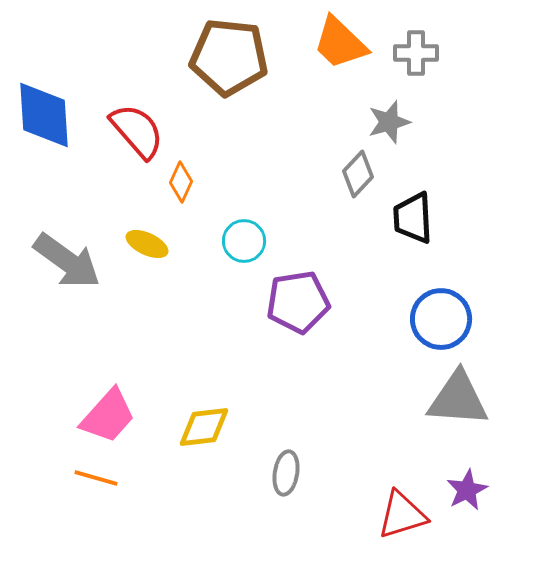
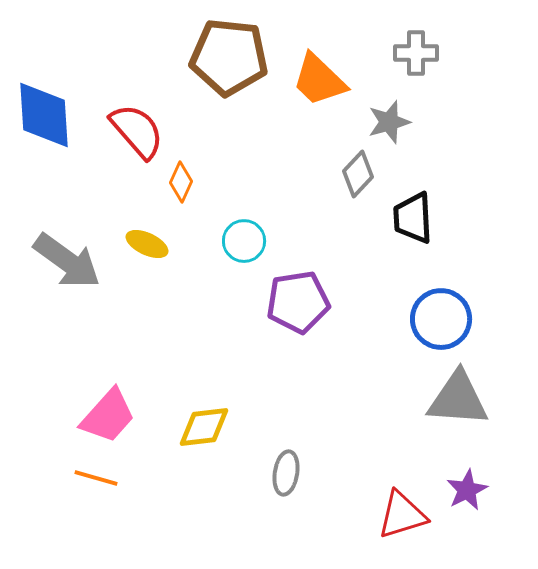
orange trapezoid: moved 21 px left, 37 px down
